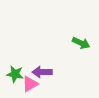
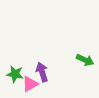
green arrow: moved 4 px right, 17 px down
purple arrow: rotated 72 degrees clockwise
